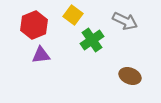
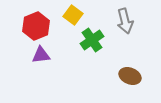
gray arrow: rotated 50 degrees clockwise
red hexagon: moved 2 px right, 1 px down
